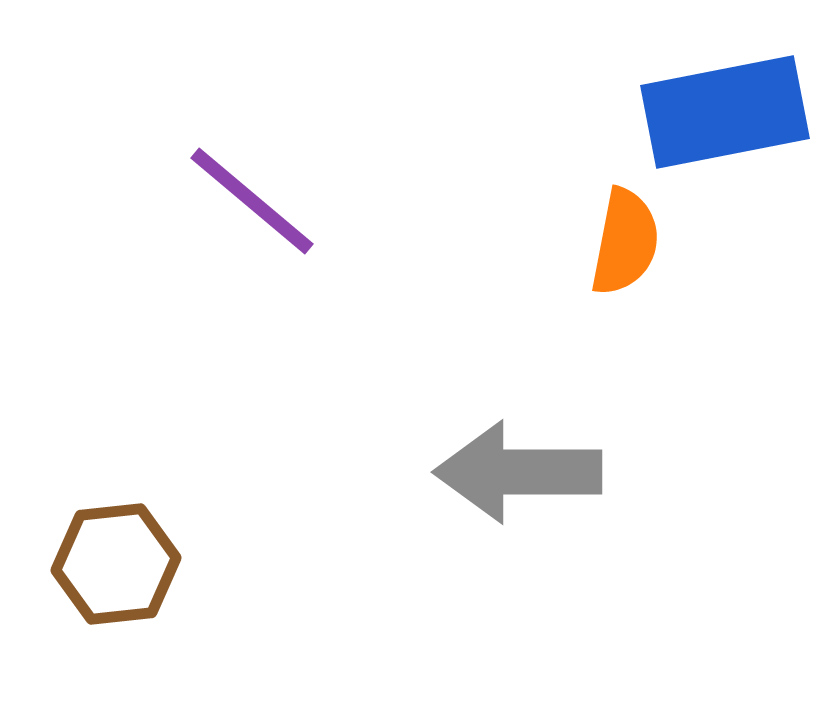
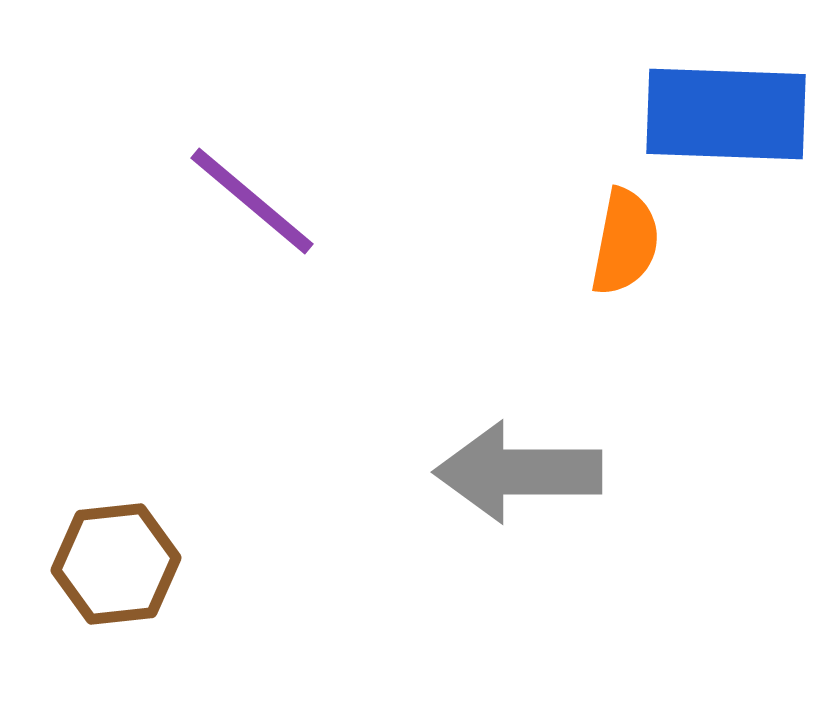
blue rectangle: moved 1 px right, 2 px down; rotated 13 degrees clockwise
